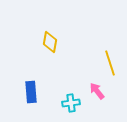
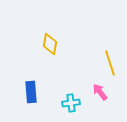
yellow diamond: moved 2 px down
pink arrow: moved 3 px right, 1 px down
